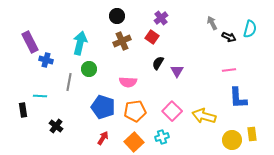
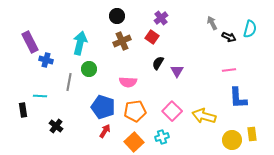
red arrow: moved 2 px right, 7 px up
